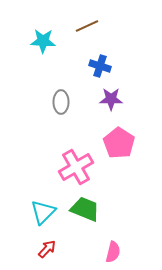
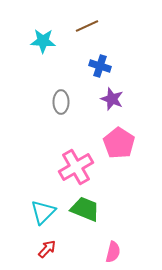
purple star: moved 1 px right; rotated 20 degrees clockwise
